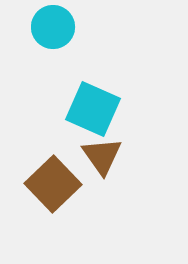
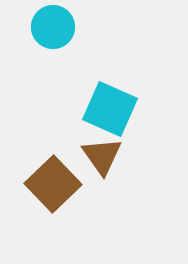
cyan square: moved 17 px right
